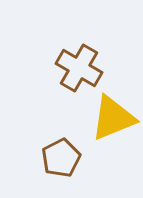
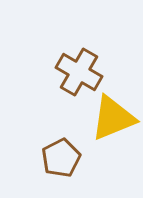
brown cross: moved 4 px down
